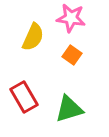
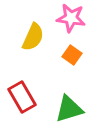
red rectangle: moved 2 px left
